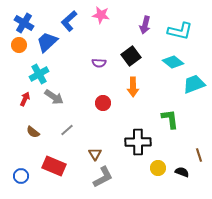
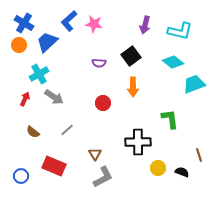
pink star: moved 7 px left, 9 px down
